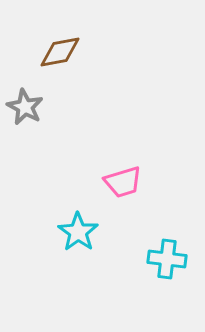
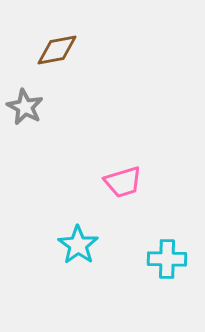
brown diamond: moved 3 px left, 2 px up
cyan star: moved 13 px down
cyan cross: rotated 6 degrees counterclockwise
